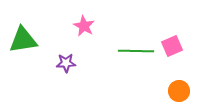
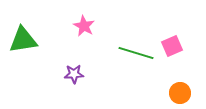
green line: moved 2 px down; rotated 16 degrees clockwise
purple star: moved 8 px right, 11 px down
orange circle: moved 1 px right, 2 px down
